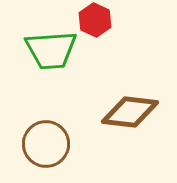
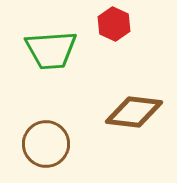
red hexagon: moved 19 px right, 4 px down
brown diamond: moved 4 px right
